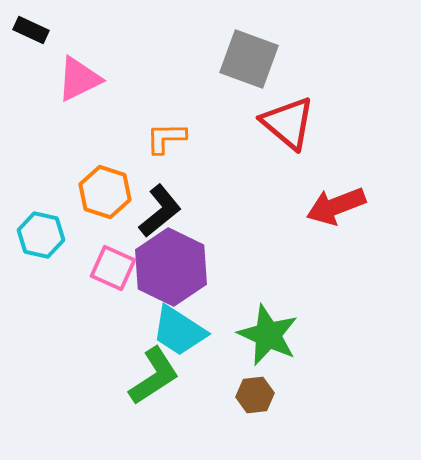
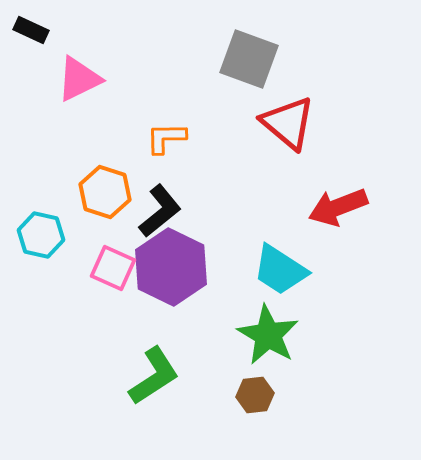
red arrow: moved 2 px right, 1 px down
cyan trapezoid: moved 101 px right, 61 px up
green star: rotated 6 degrees clockwise
